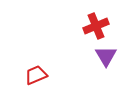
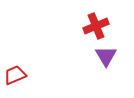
red trapezoid: moved 21 px left
